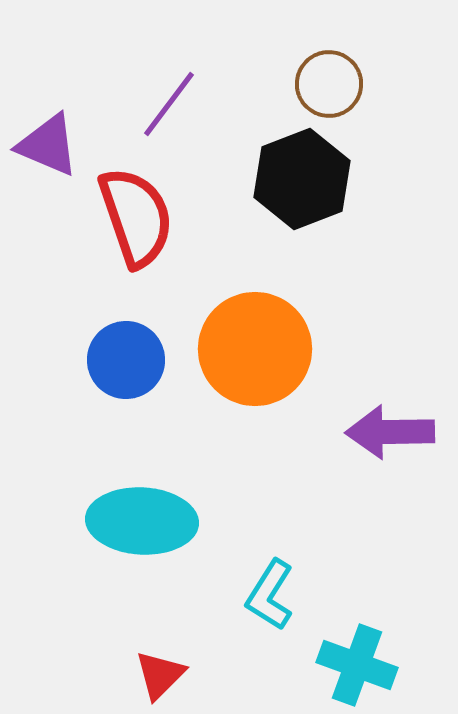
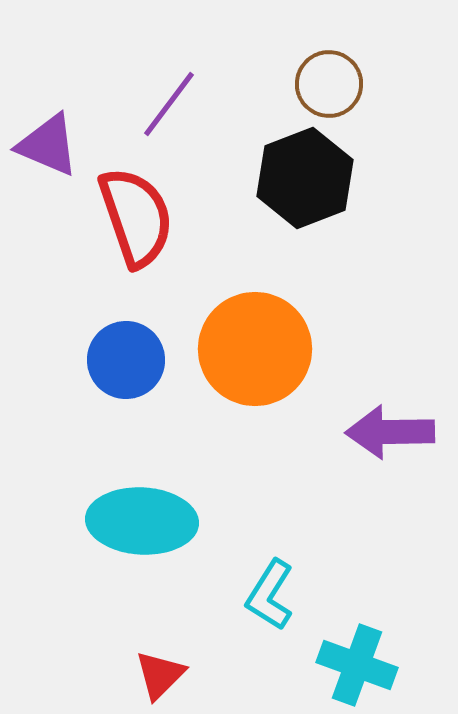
black hexagon: moved 3 px right, 1 px up
